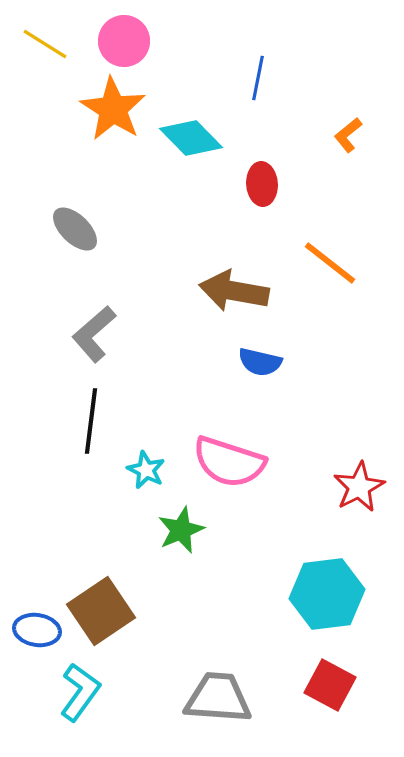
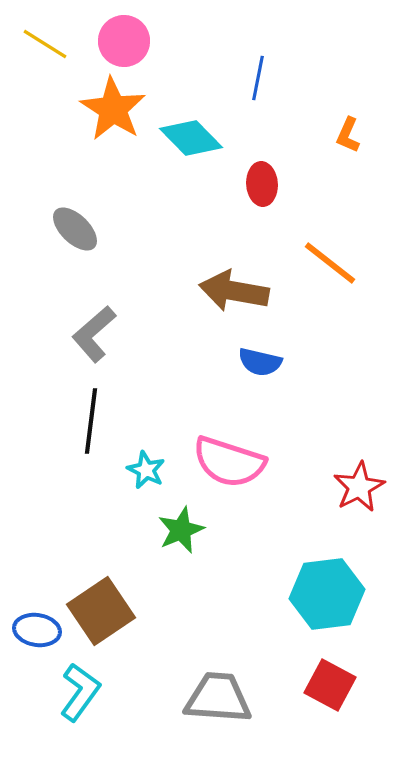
orange L-shape: rotated 27 degrees counterclockwise
